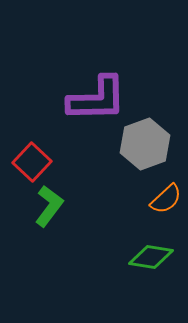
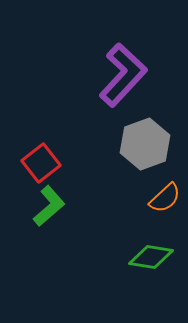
purple L-shape: moved 26 px right, 24 px up; rotated 46 degrees counterclockwise
red square: moved 9 px right, 1 px down; rotated 9 degrees clockwise
orange semicircle: moved 1 px left, 1 px up
green L-shape: rotated 12 degrees clockwise
